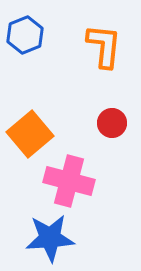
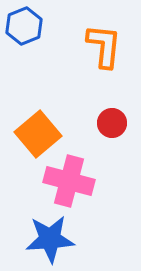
blue hexagon: moved 1 px left, 9 px up
orange square: moved 8 px right
blue star: moved 1 px down
